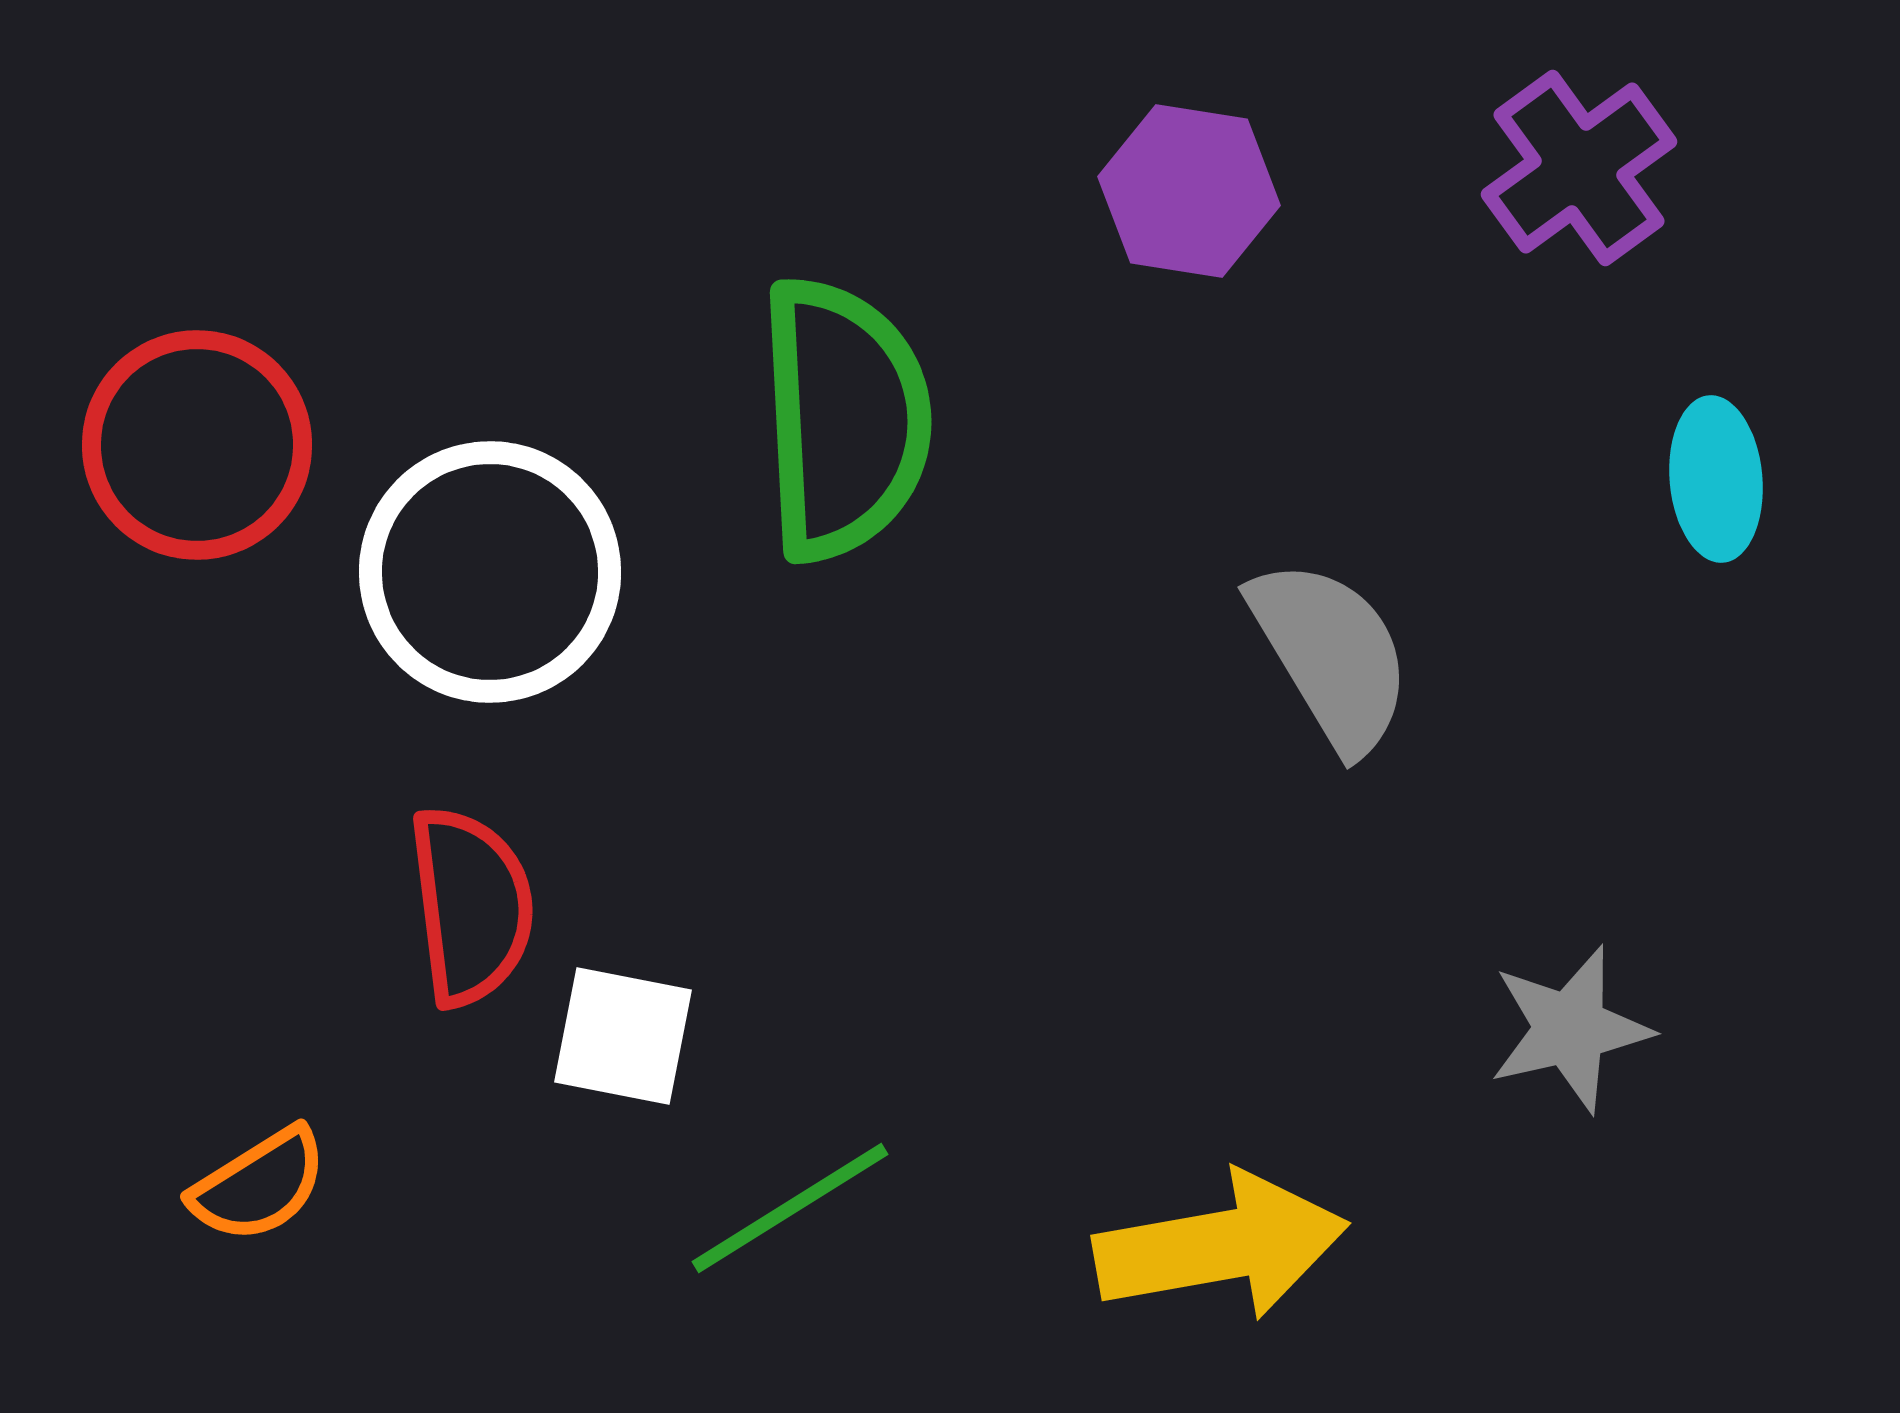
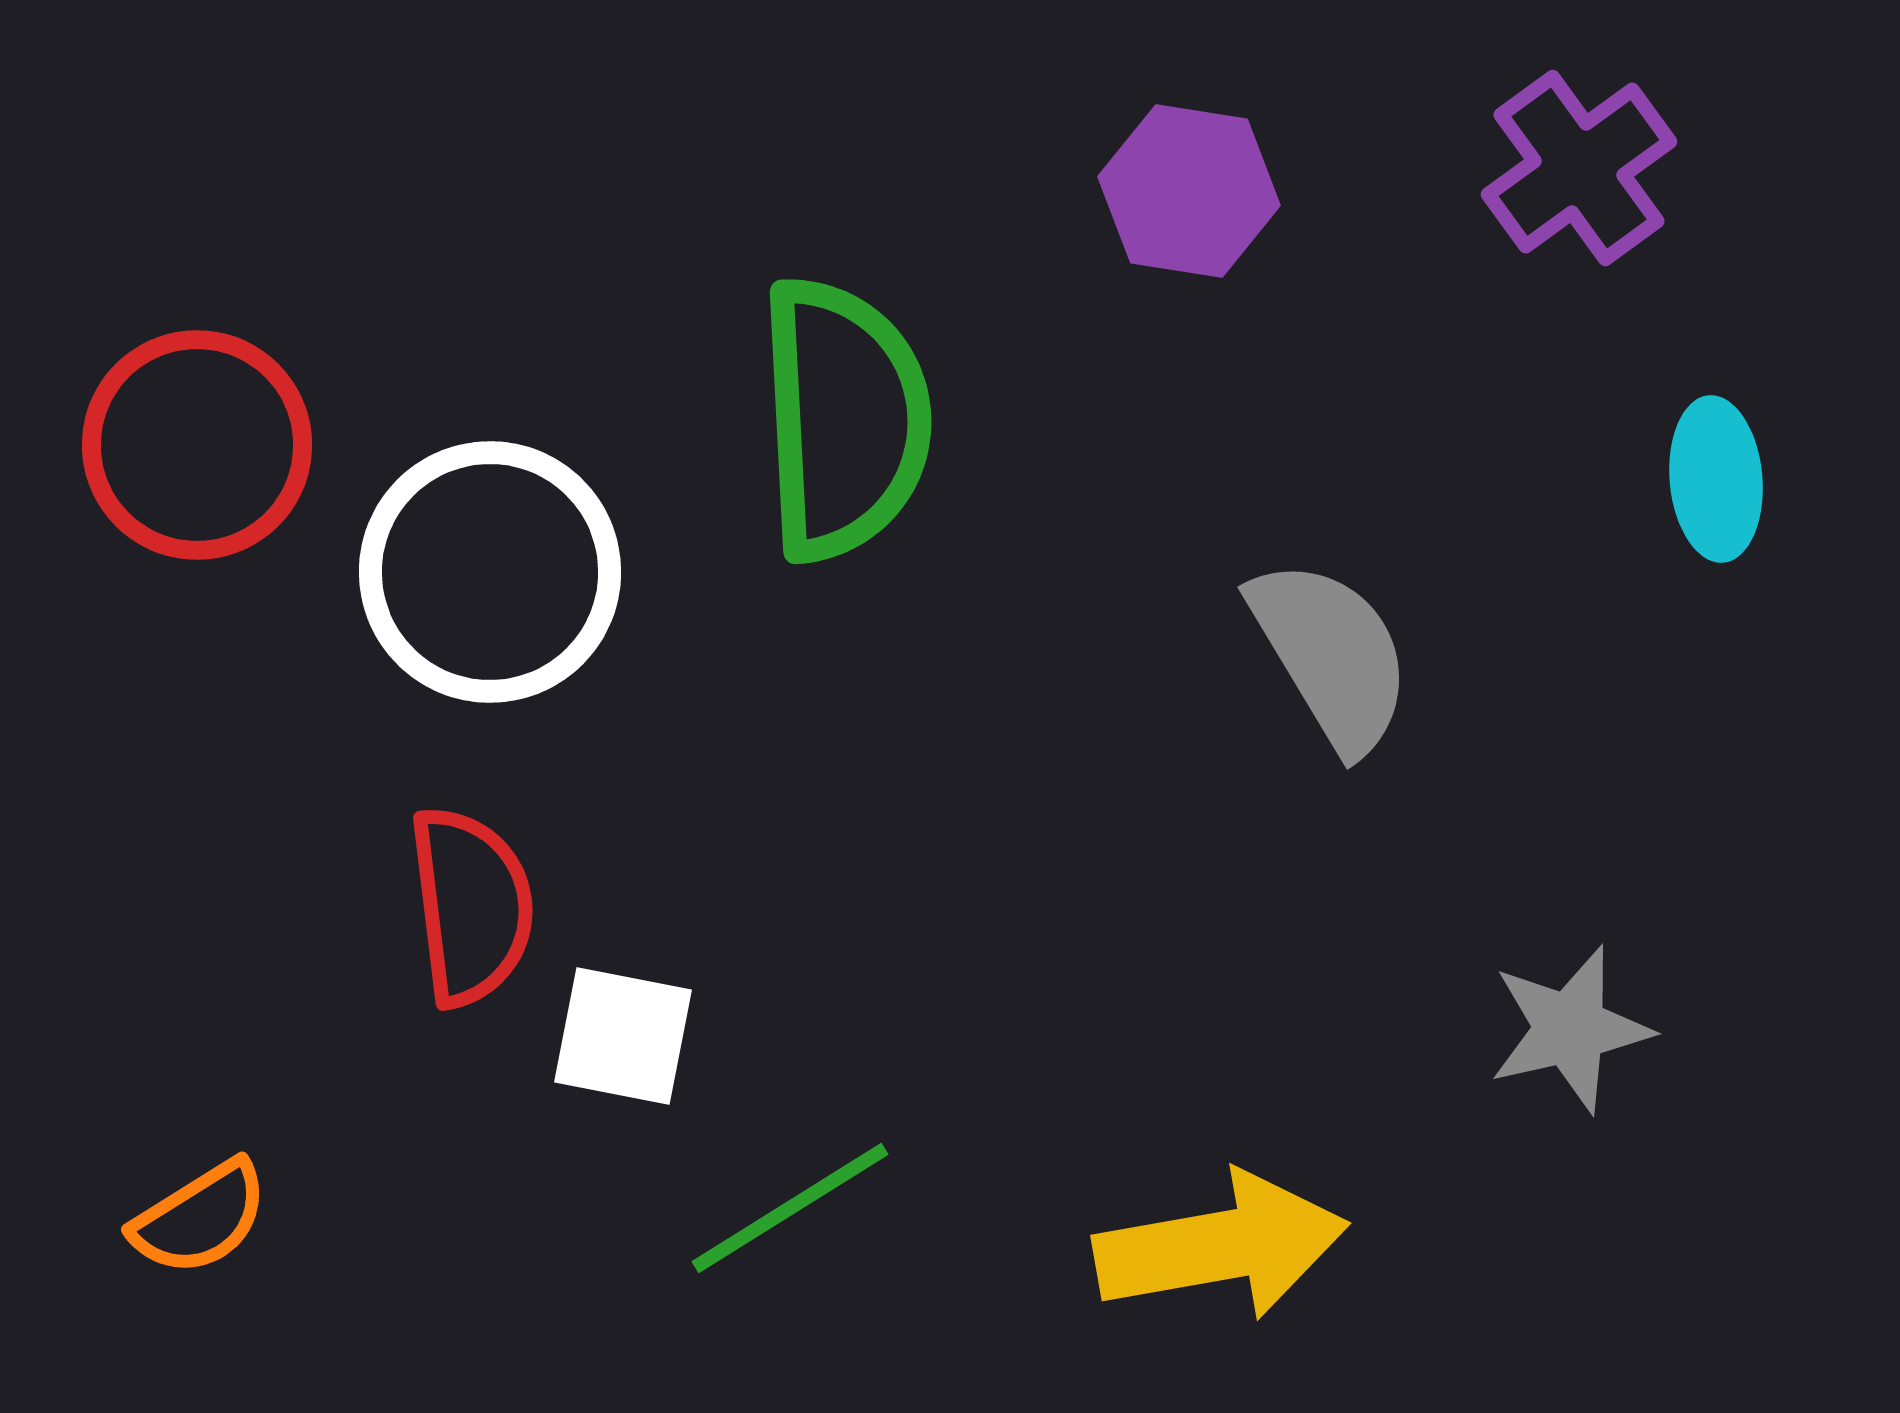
orange semicircle: moved 59 px left, 33 px down
